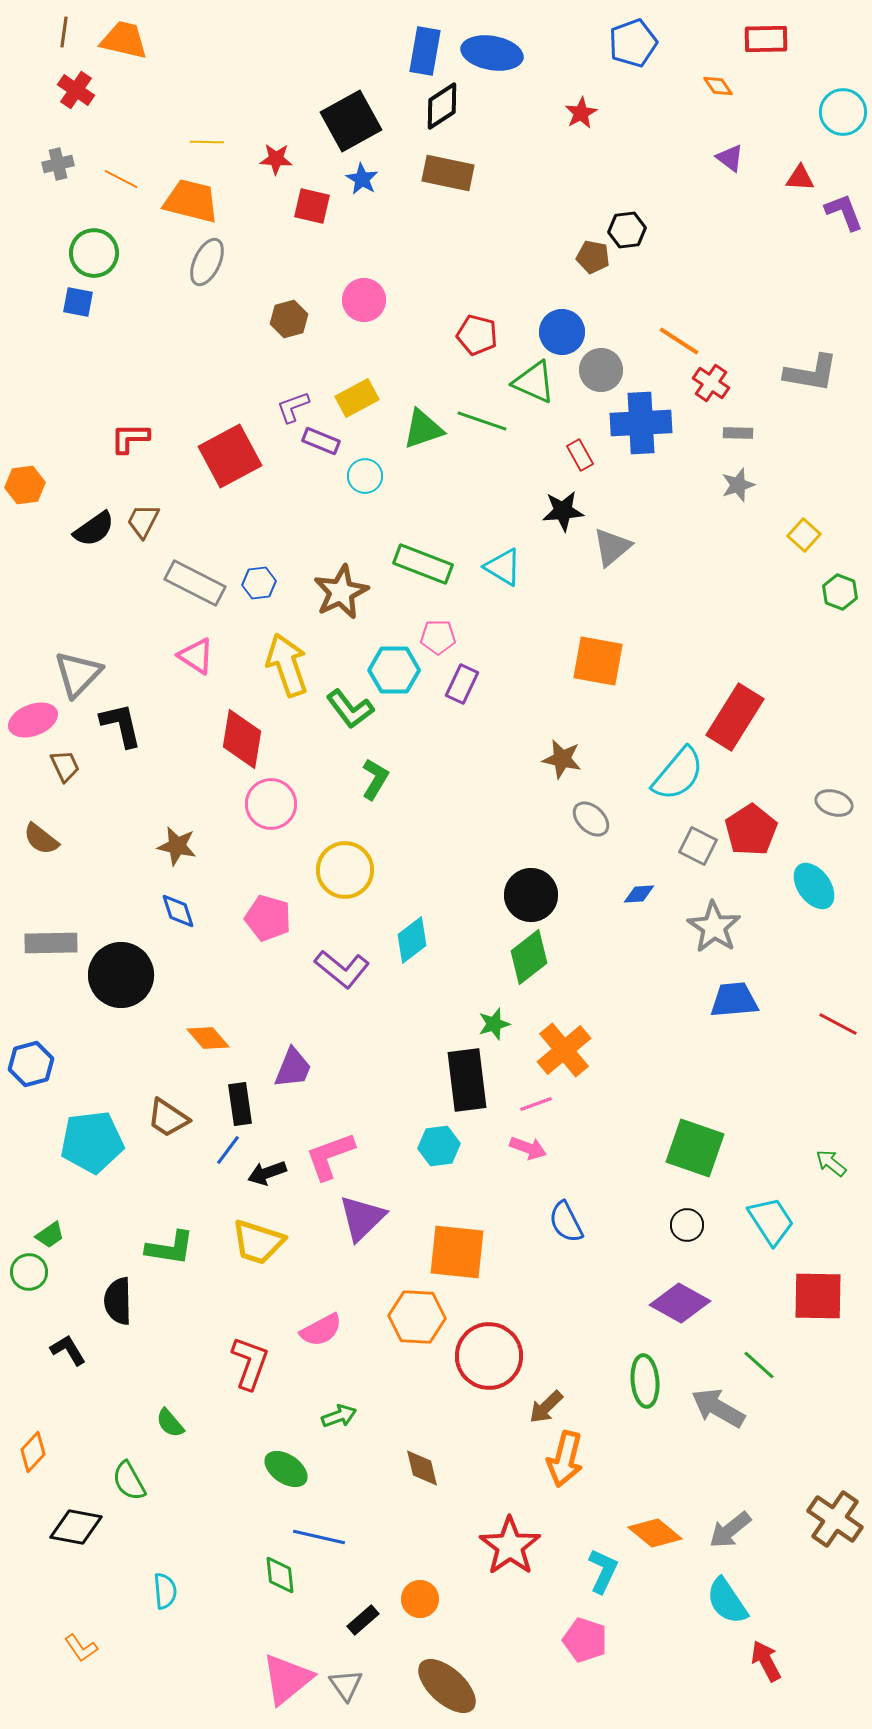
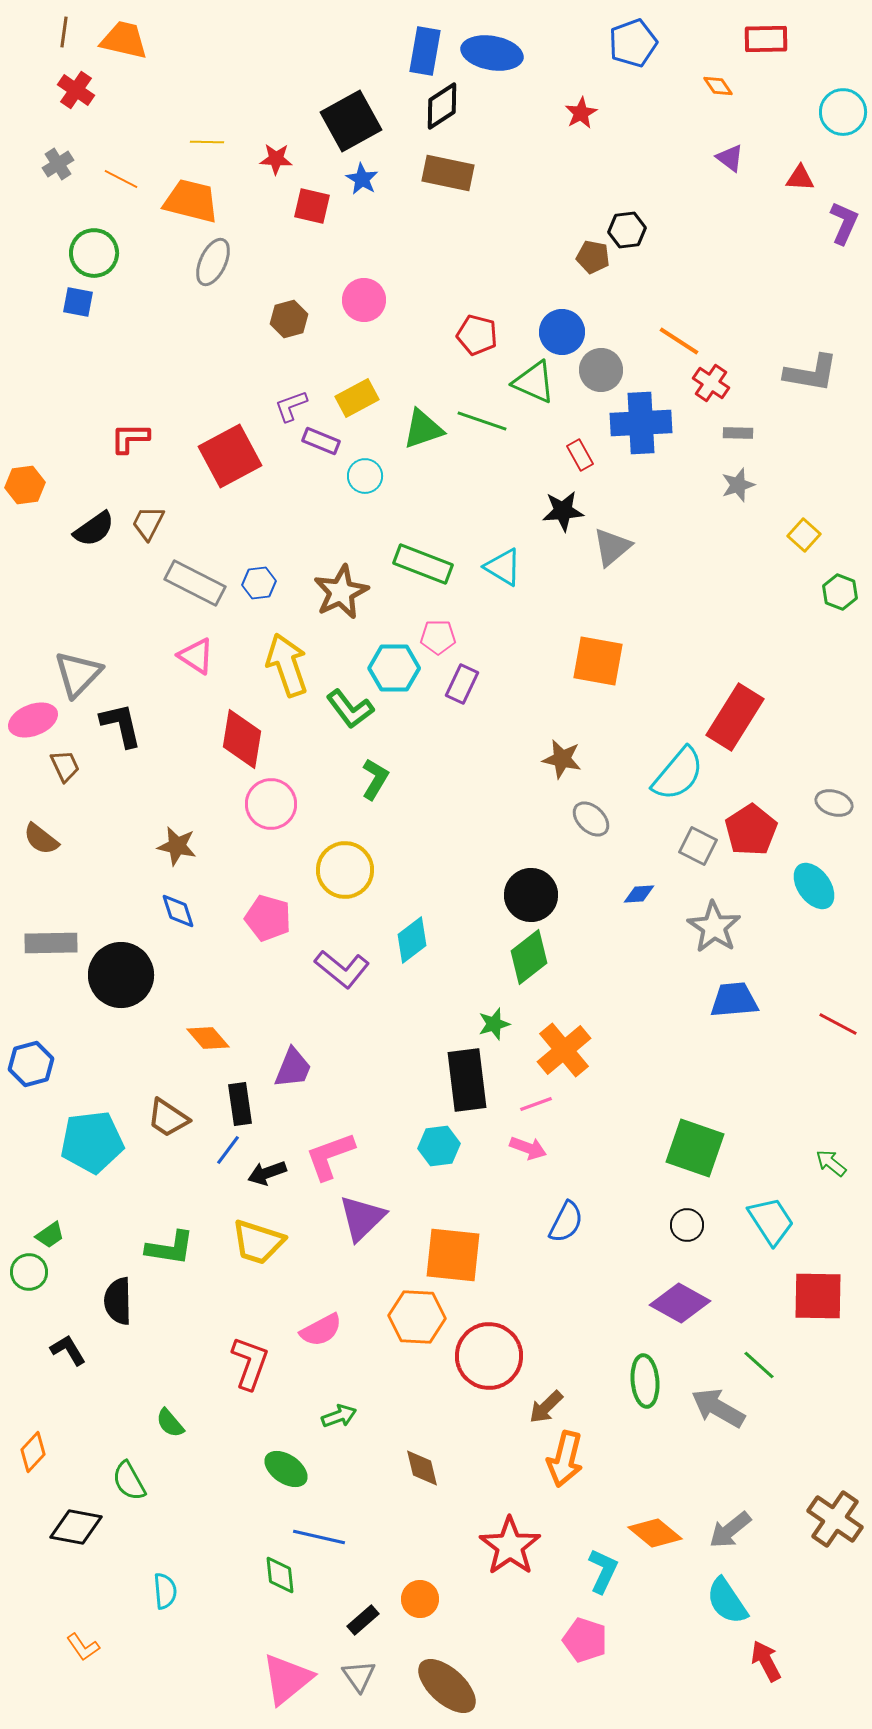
gray cross at (58, 164): rotated 20 degrees counterclockwise
purple L-shape at (844, 212): moved 11 px down; rotated 45 degrees clockwise
gray ellipse at (207, 262): moved 6 px right
purple L-shape at (293, 407): moved 2 px left, 1 px up
brown trapezoid at (143, 521): moved 5 px right, 2 px down
cyan hexagon at (394, 670): moved 2 px up
blue semicircle at (566, 1222): rotated 126 degrees counterclockwise
orange square at (457, 1252): moved 4 px left, 3 px down
orange L-shape at (81, 1648): moved 2 px right, 1 px up
gray triangle at (346, 1685): moved 13 px right, 9 px up
